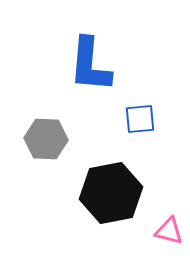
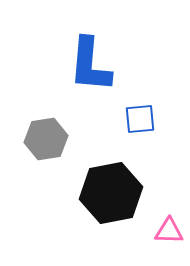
gray hexagon: rotated 12 degrees counterclockwise
pink triangle: rotated 12 degrees counterclockwise
